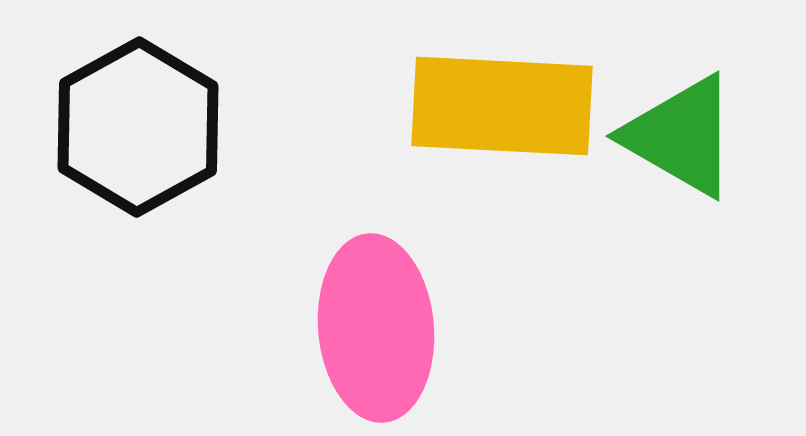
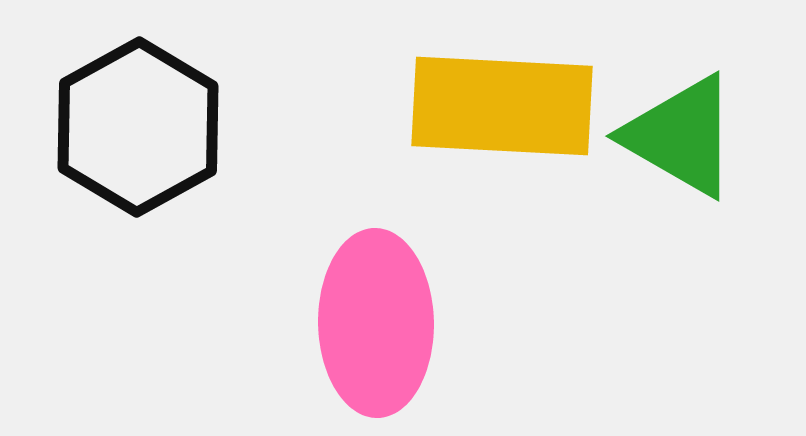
pink ellipse: moved 5 px up; rotated 4 degrees clockwise
